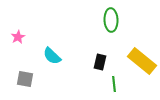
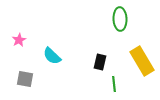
green ellipse: moved 9 px right, 1 px up
pink star: moved 1 px right, 3 px down
yellow rectangle: rotated 20 degrees clockwise
